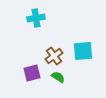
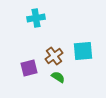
purple square: moved 3 px left, 5 px up
